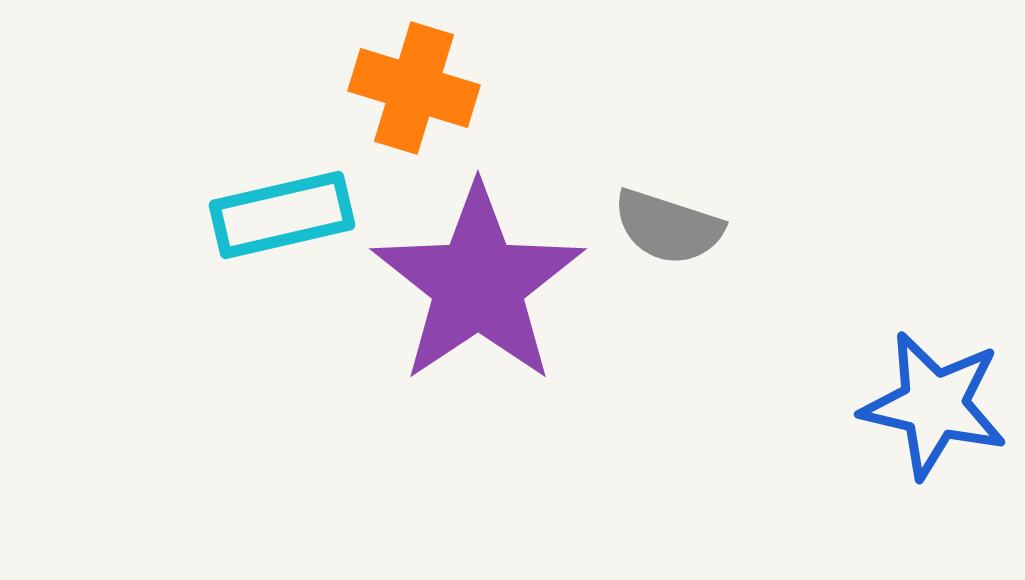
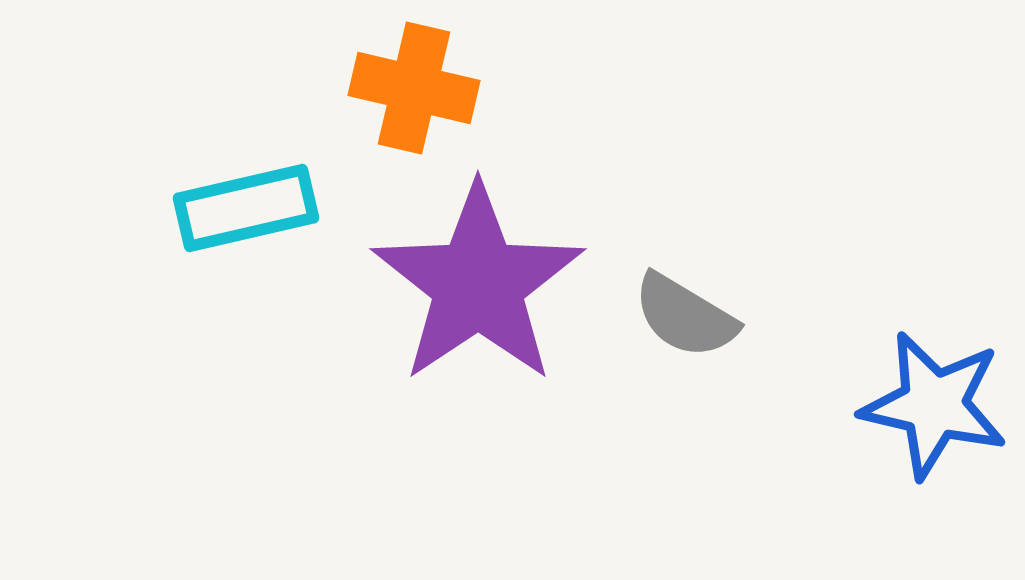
orange cross: rotated 4 degrees counterclockwise
cyan rectangle: moved 36 px left, 7 px up
gray semicircle: moved 17 px right, 89 px down; rotated 13 degrees clockwise
